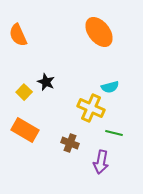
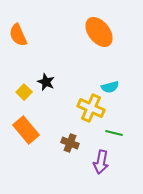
orange rectangle: moved 1 px right; rotated 20 degrees clockwise
